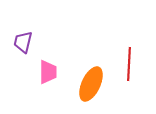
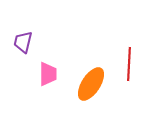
pink trapezoid: moved 2 px down
orange ellipse: rotated 8 degrees clockwise
